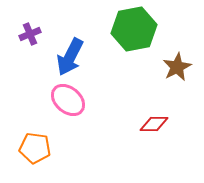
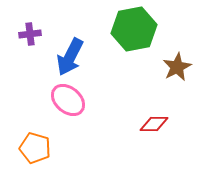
purple cross: rotated 15 degrees clockwise
orange pentagon: rotated 8 degrees clockwise
